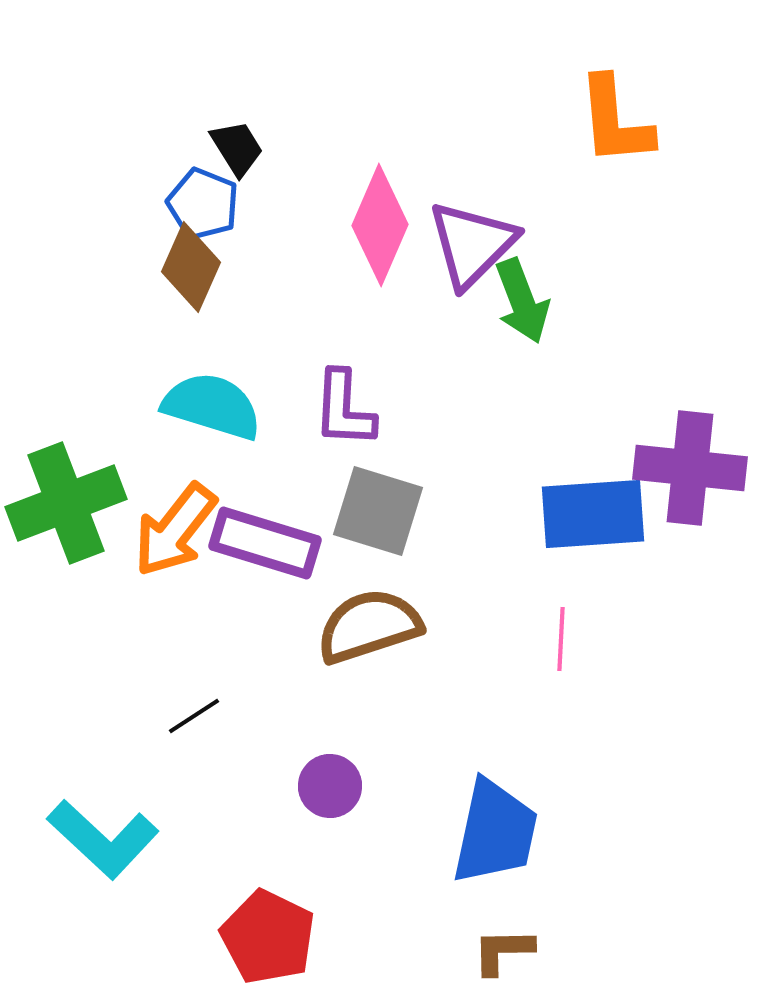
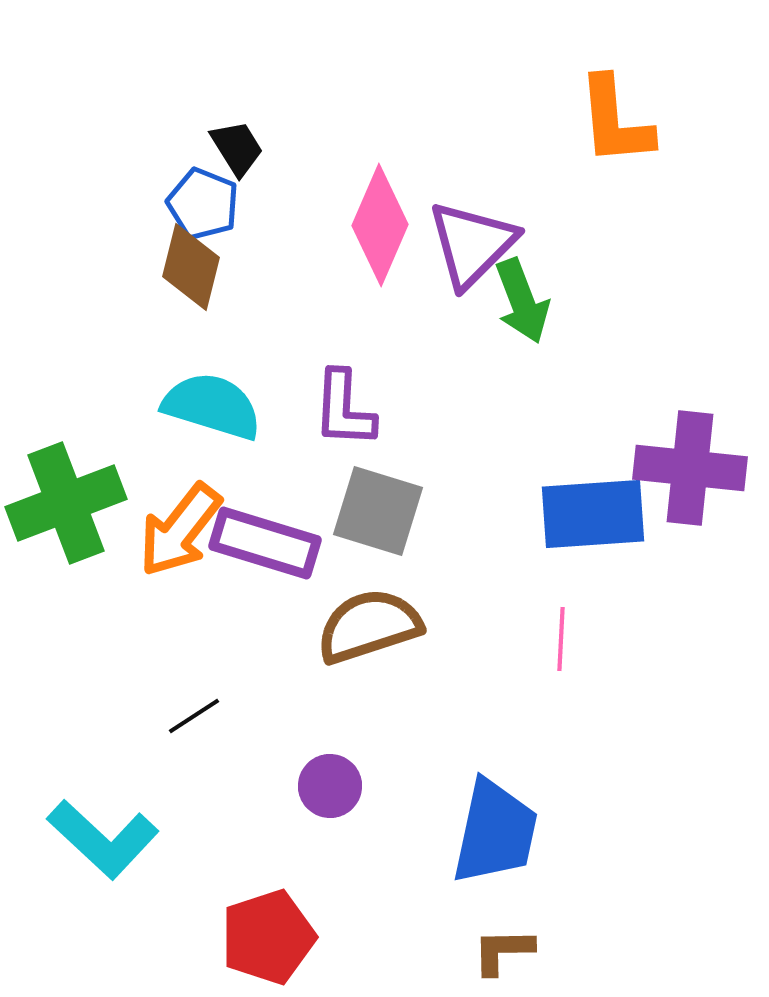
brown diamond: rotated 10 degrees counterclockwise
orange arrow: moved 5 px right
red pentagon: rotated 28 degrees clockwise
